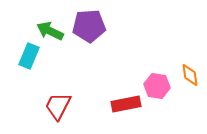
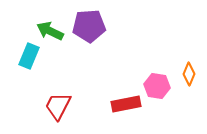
orange diamond: moved 1 px left, 1 px up; rotated 30 degrees clockwise
